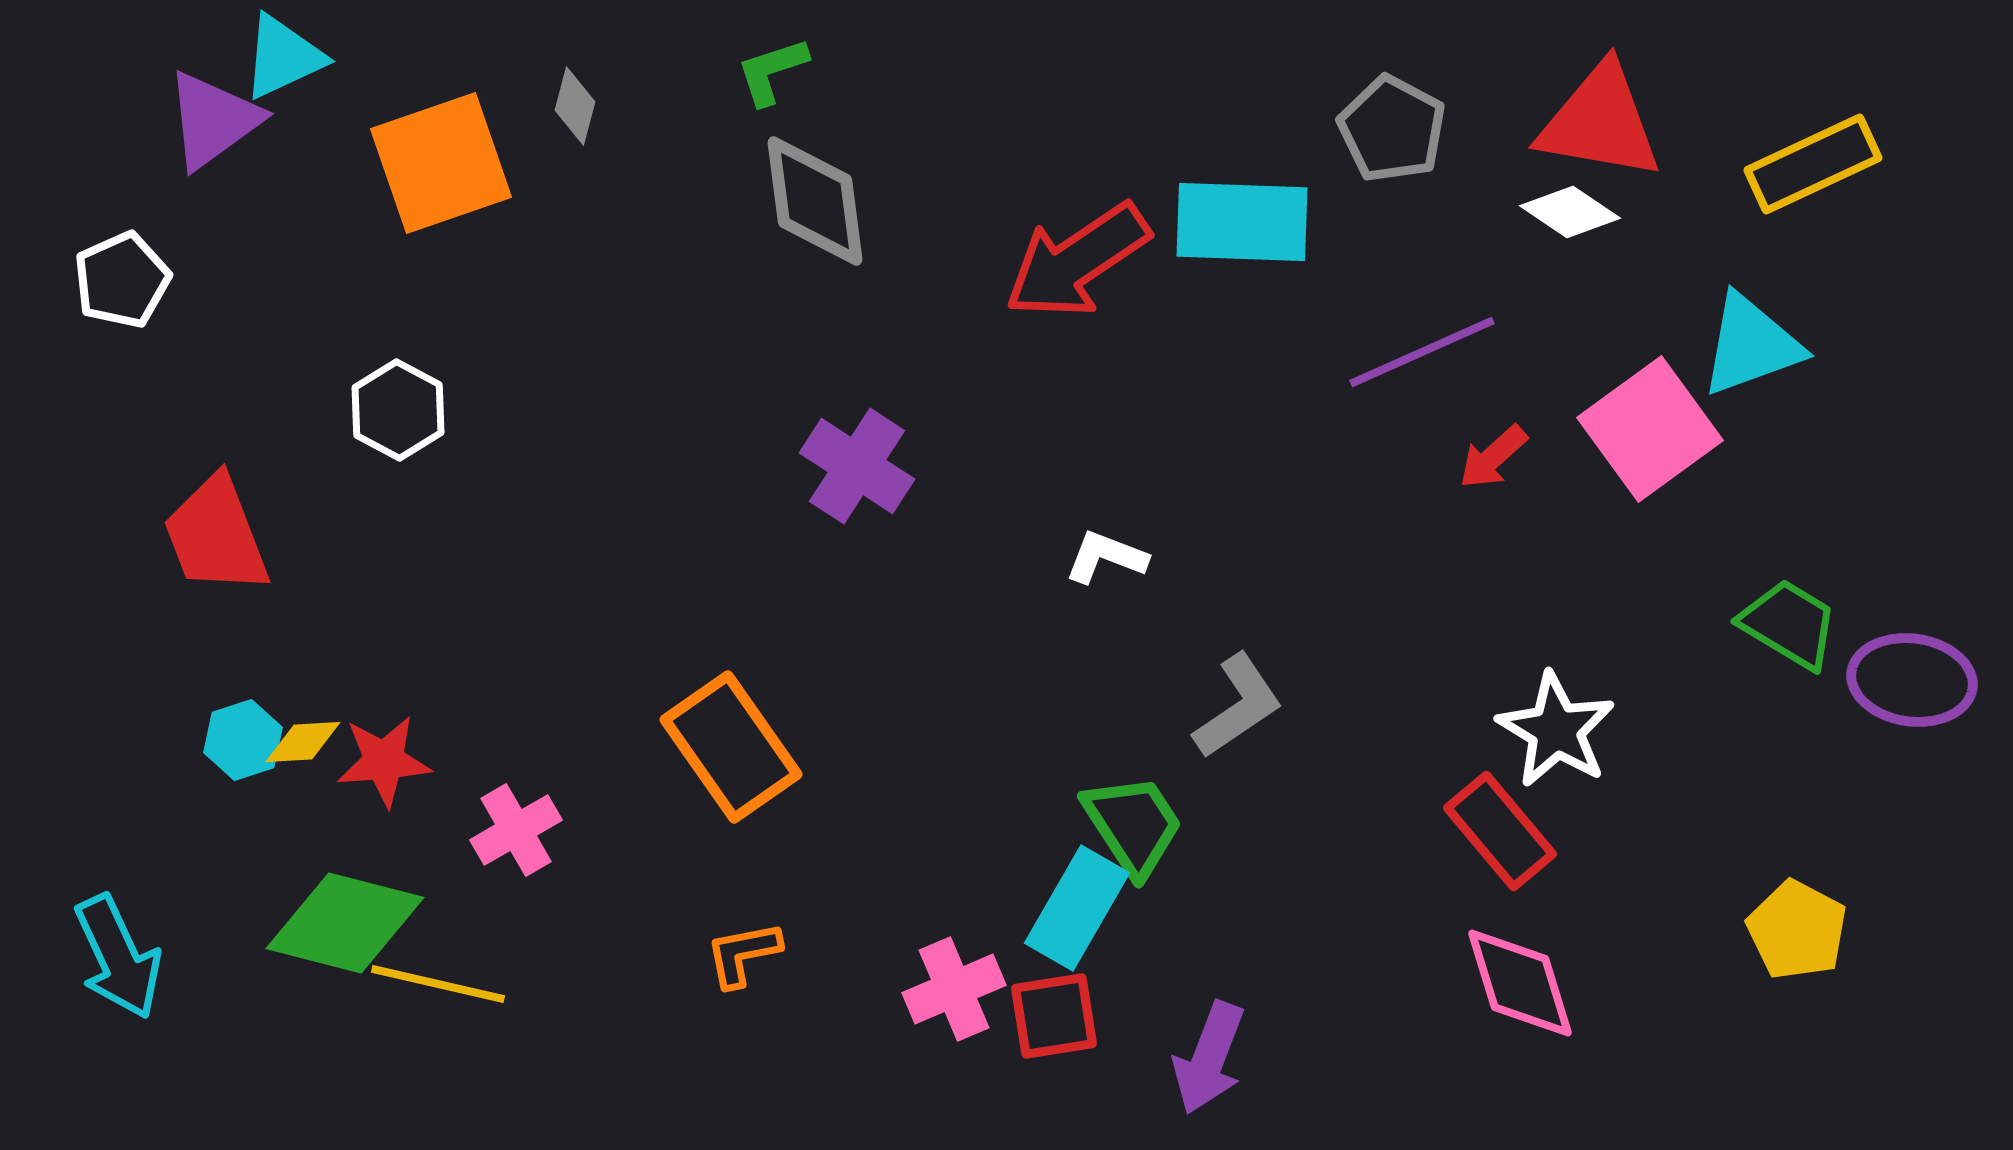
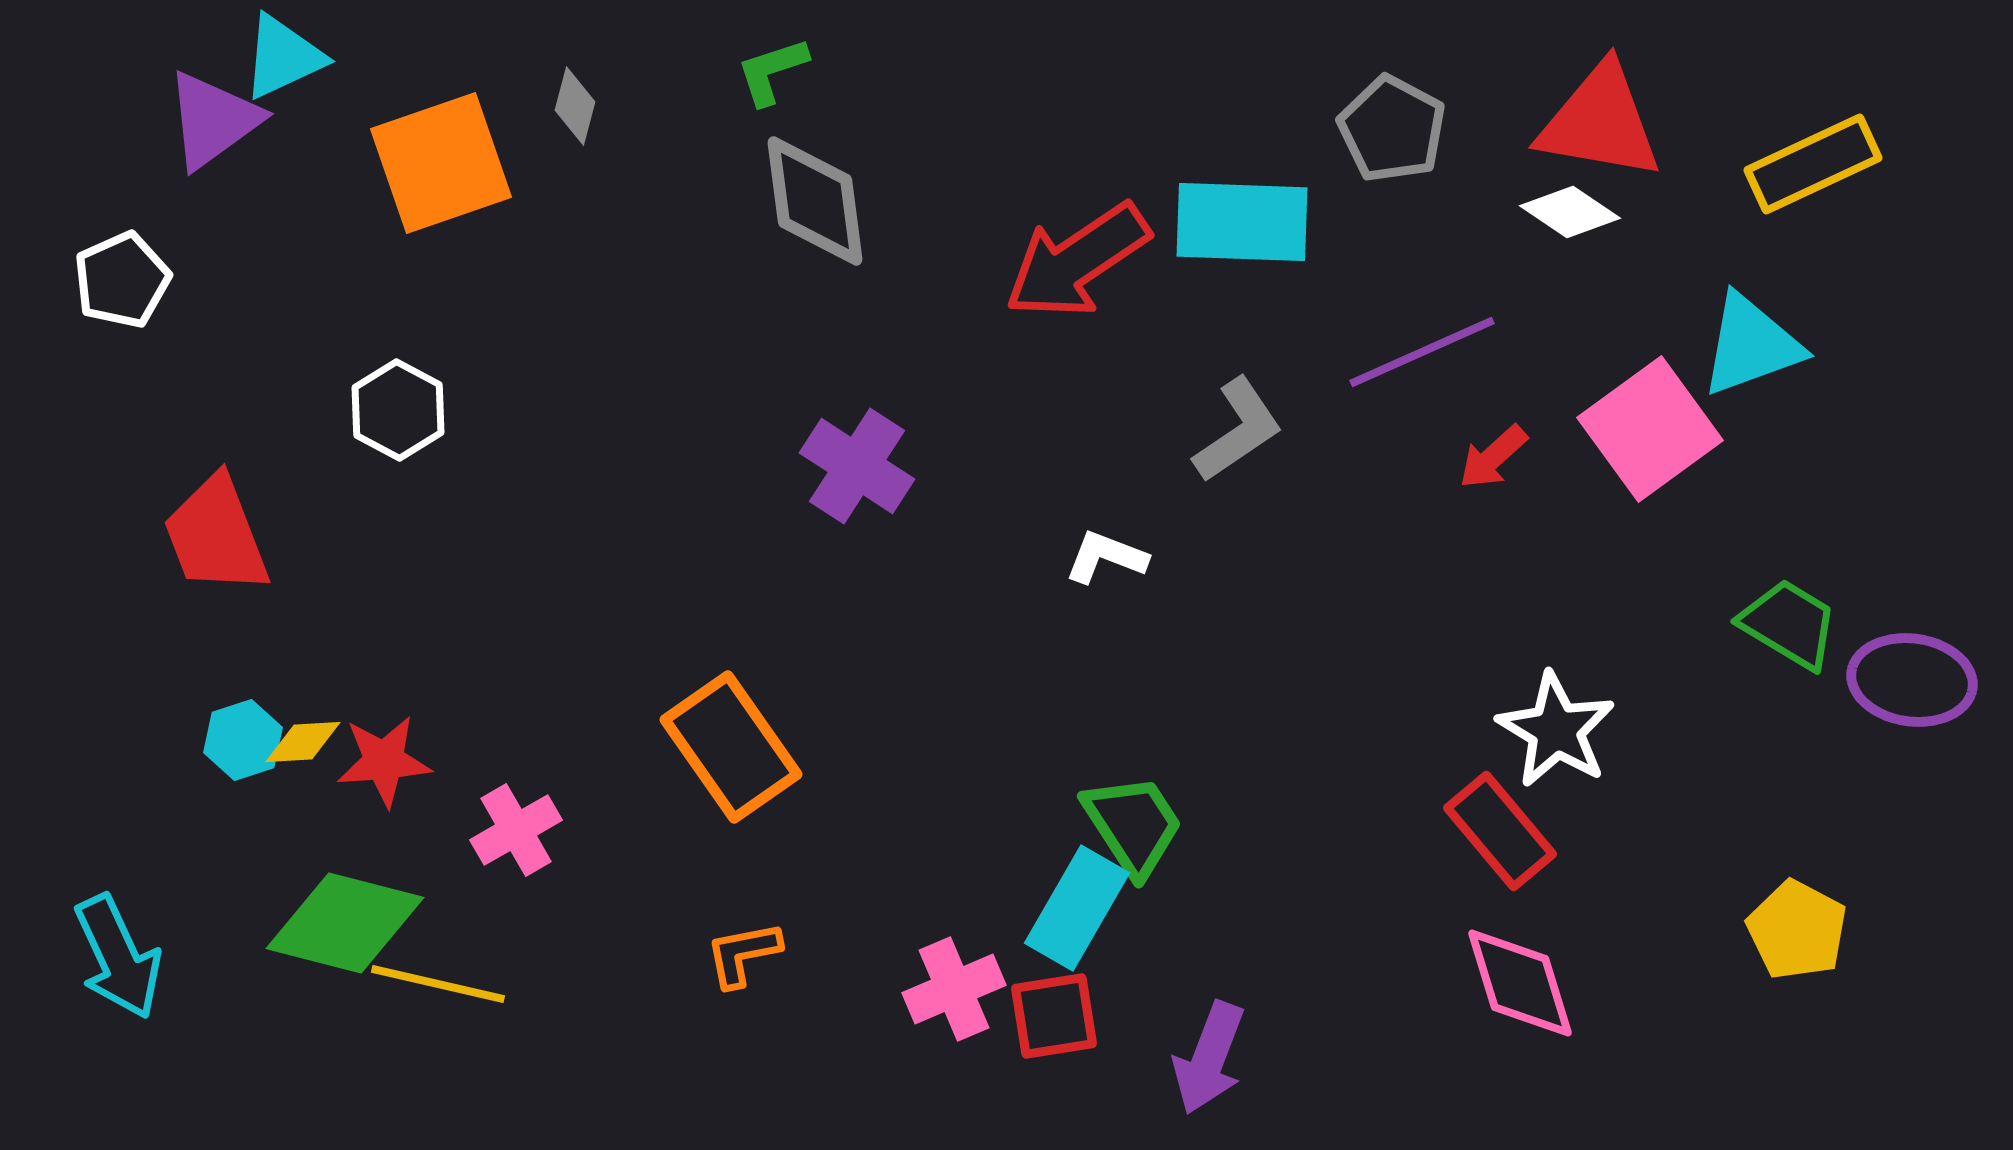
gray L-shape at (1238, 706): moved 276 px up
